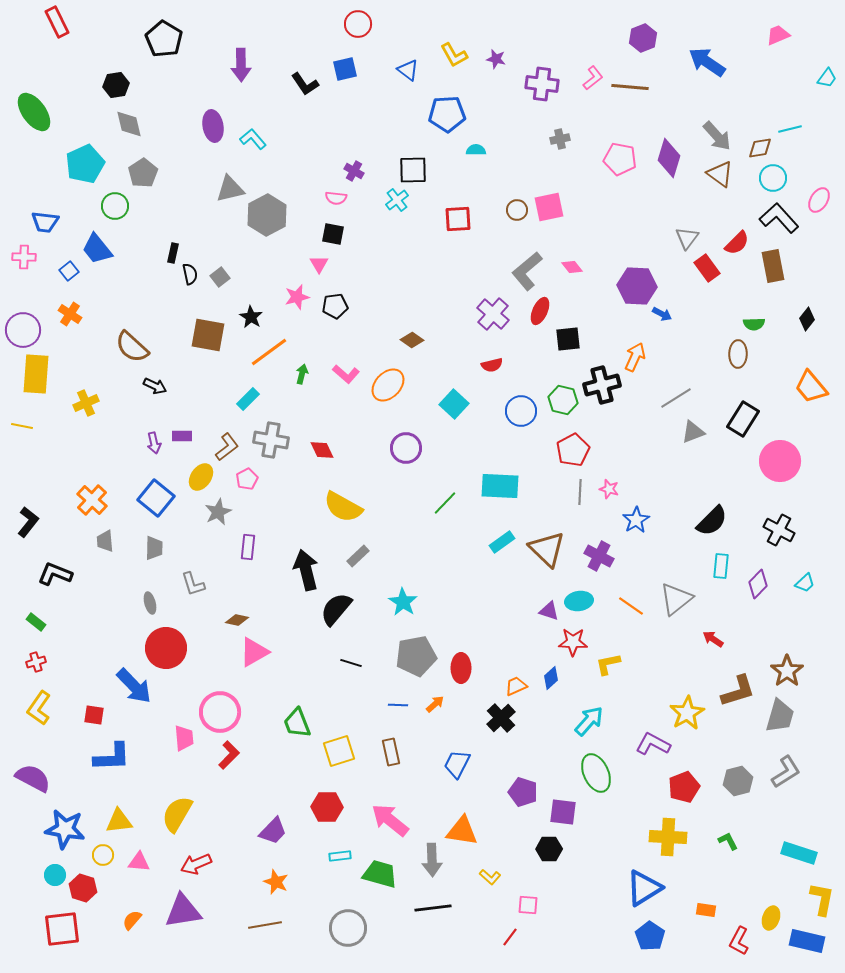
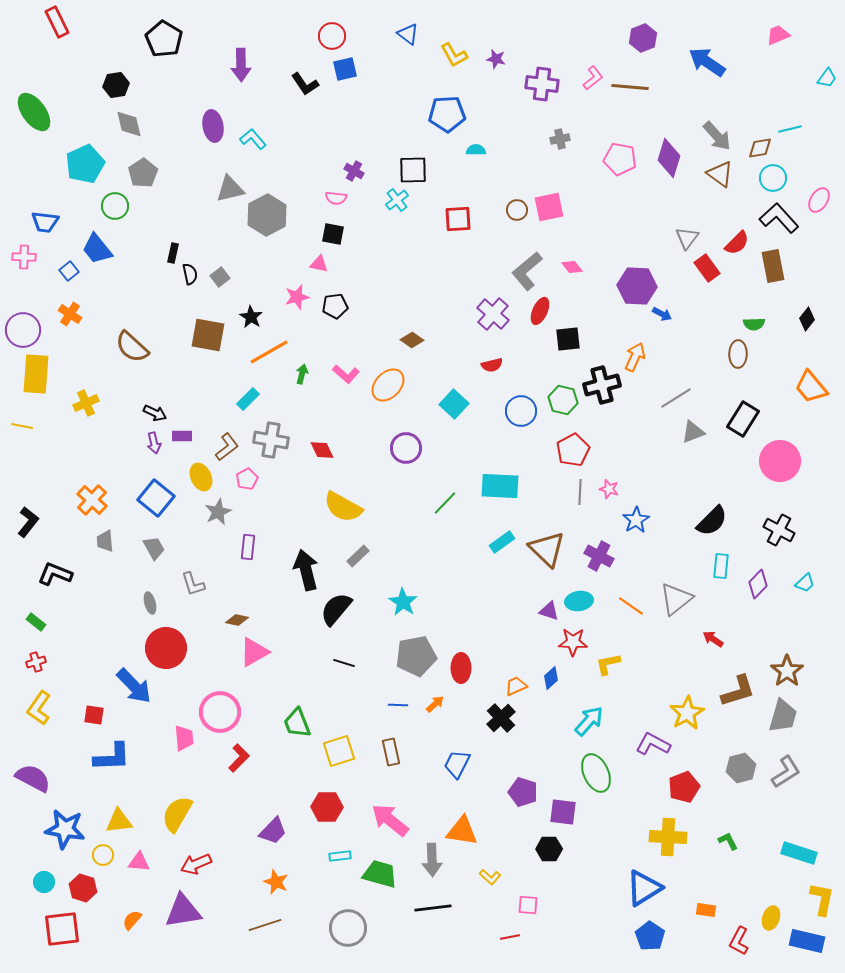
red circle at (358, 24): moved 26 px left, 12 px down
blue triangle at (408, 70): moved 36 px up
pink triangle at (319, 264): rotated 48 degrees counterclockwise
orange line at (269, 352): rotated 6 degrees clockwise
black arrow at (155, 386): moved 27 px down
yellow ellipse at (201, 477): rotated 60 degrees counterclockwise
gray trapezoid at (154, 548): rotated 30 degrees counterclockwise
black line at (351, 663): moved 7 px left
gray trapezoid at (780, 716): moved 3 px right
red L-shape at (229, 755): moved 10 px right, 3 px down
gray hexagon at (738, 781): moved 3 px right, 13 px up
cyan circle at (55, 875): moved 11 px left, 7 px down
brown line at (265, 925): rotated 8 degrees counterclockwise
red line at (510, 937): rotated 42 degrees clockwise
